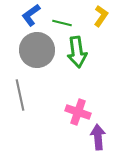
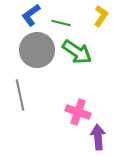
green line: moved 1 px left
green arrow: rotated 48 degrees counterclockwise
